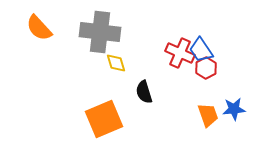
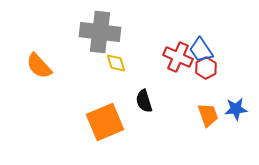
orange semicircle: moved 38 px down
red cross: moved 2 px left, 4 px down
black semicircle: moved 9 px down
blue star: moved 2 px right
orange square: moved 1 px right, 3 px down
